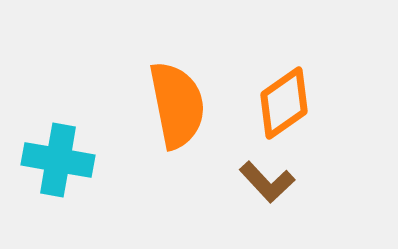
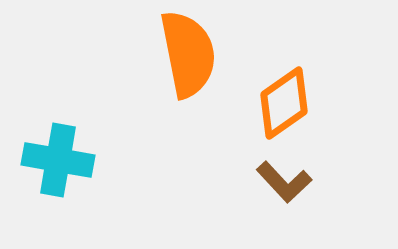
orange semicircle: moved 11 px right, 51 px up
brown L-shape: moved 17 px right
